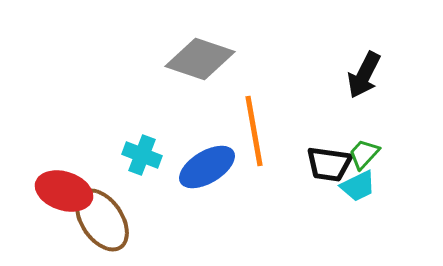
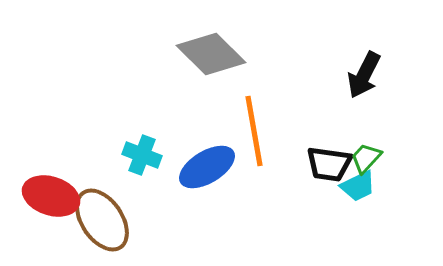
gray diamond: moved 11 px right, 5 px up; rotated 26 degrees clockwise
green trapezoid: moved 2 px right, 4 px down
red ellipse: moved 13 px left, 5 px down
